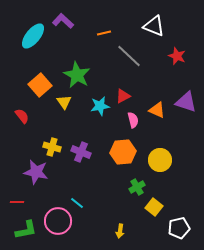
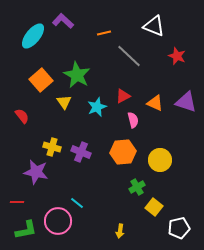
orange square: moved 1 px right, 5 px up
cyan star: moved 3 px left, 1 px down; rotated 12 degrees counterclockwise
orange triangle: moved 2 px left, 7 px up
